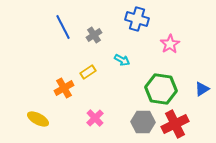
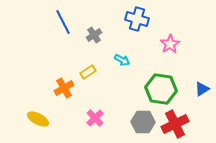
blue line: moved 5 px up
